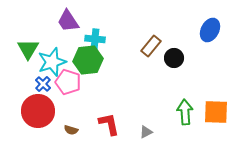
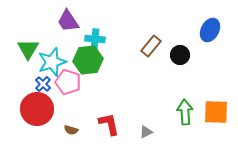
black circle: moved 6 px right, 3 px up
red circle: moved 1 px left, 2 px up
